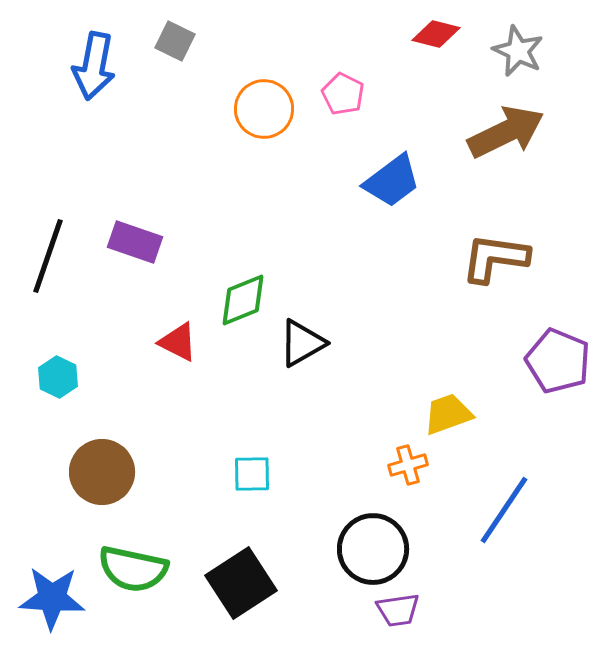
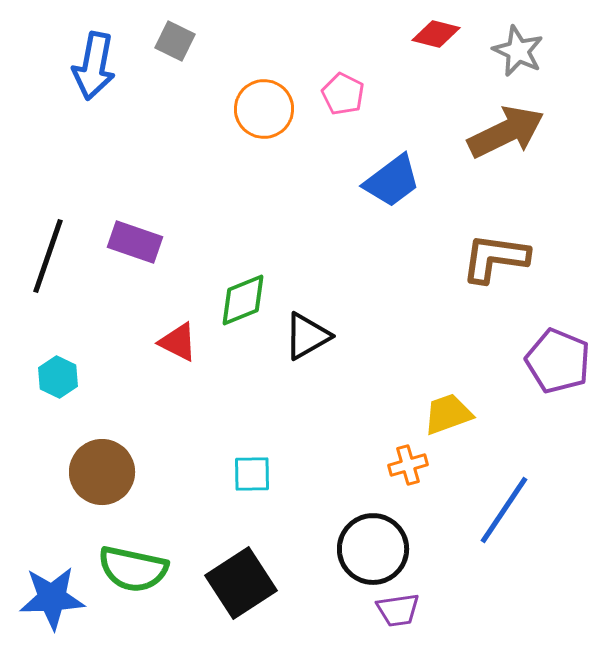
black triangle: moved 5 px right, 7 px up
blue star: rotated 6 degrees counterclockwise
